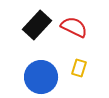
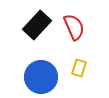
red semicircle: rotated 40 degrees clockwise
